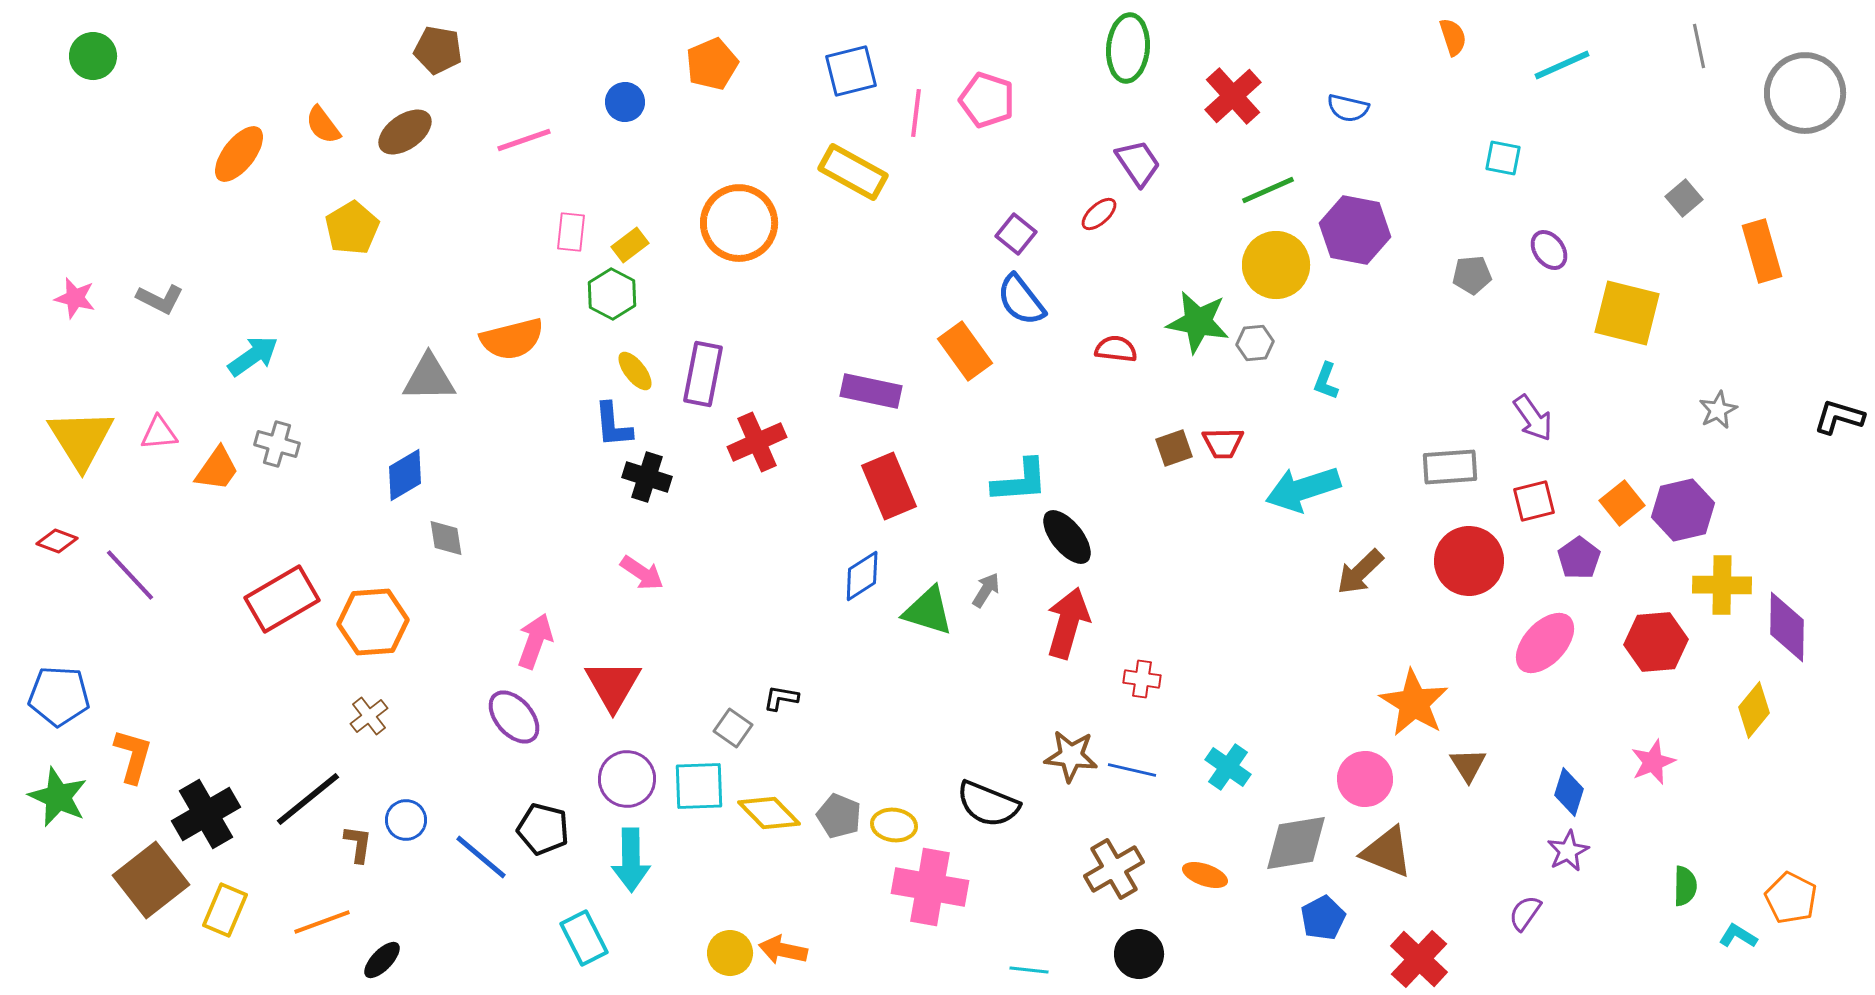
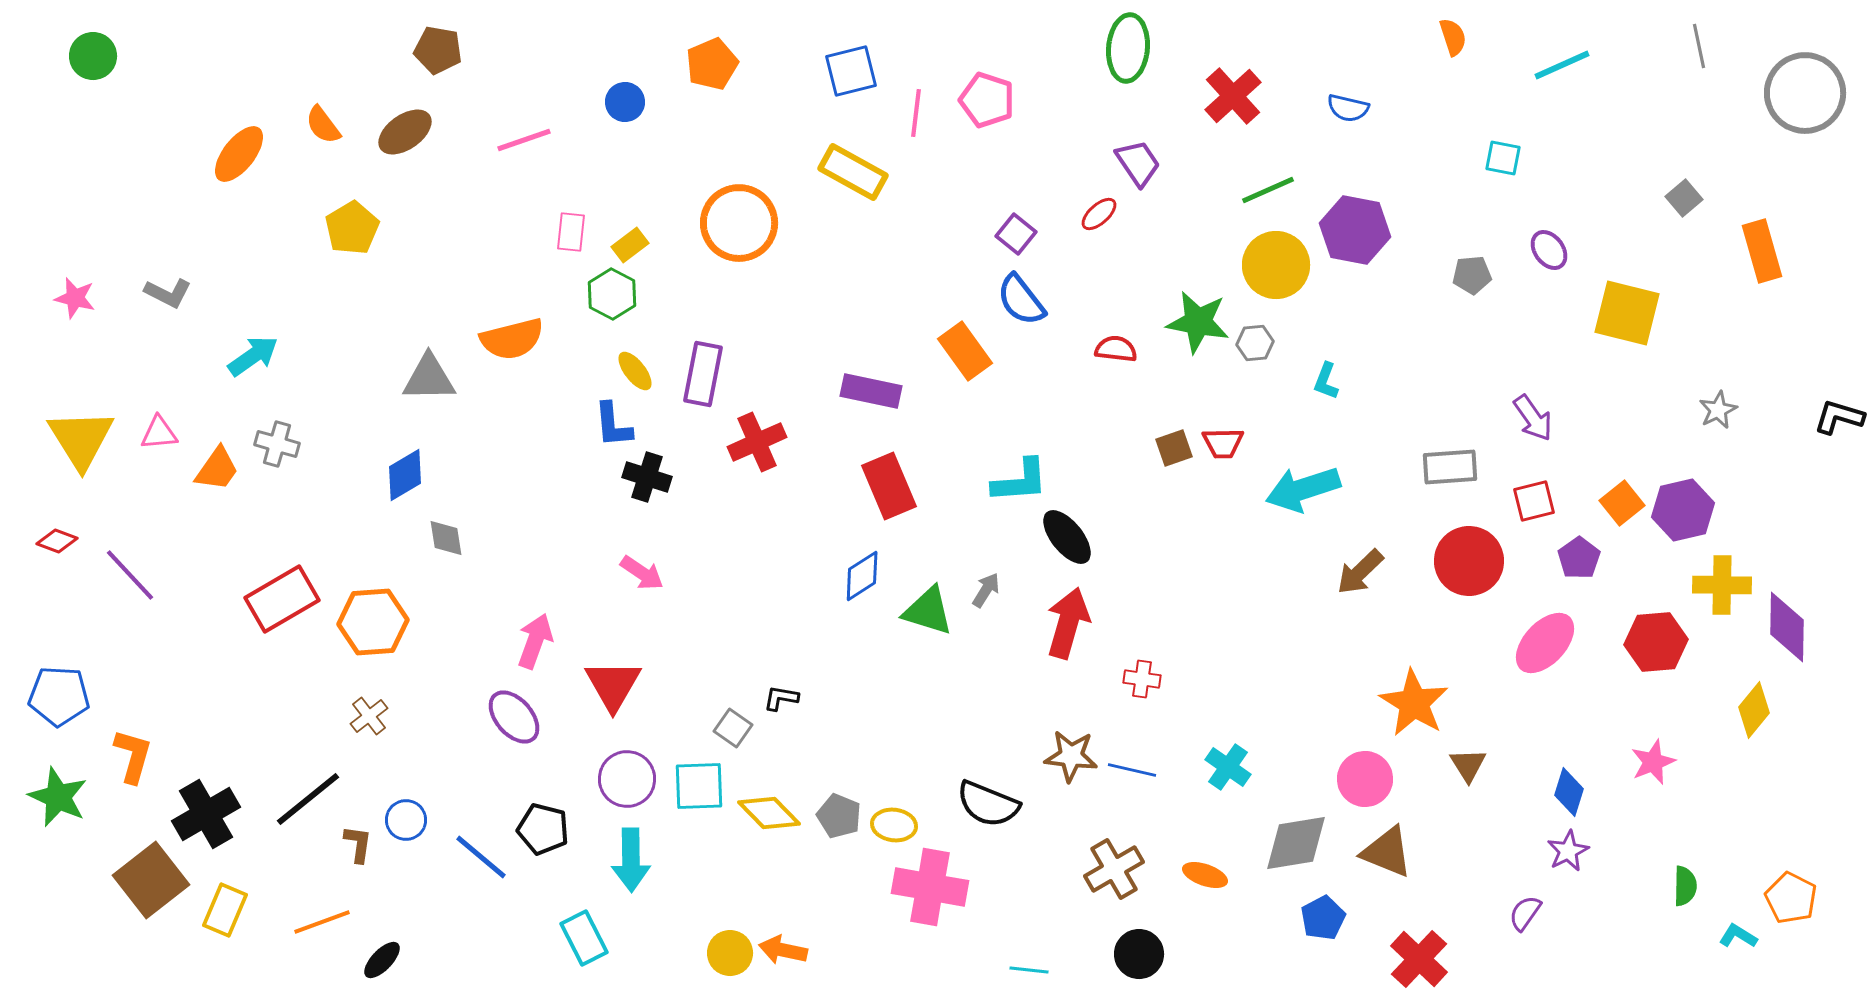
gray L-shape at (160, 299): moved 8 px right, 6 px up
